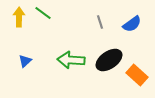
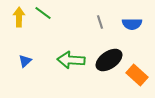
blue semicircle: rotated 36 degrees clockwise
